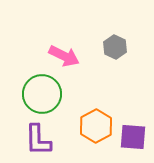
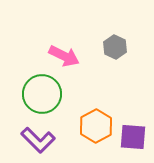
purple L-shape: rotated 44 degrees counterclockwise
